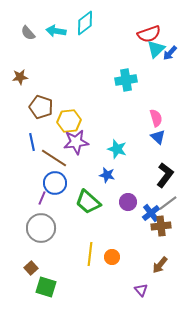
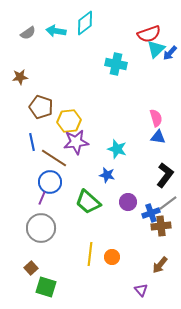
gray semicircle: rotated 84 degrees counterclockwise
cyan cross: moved 10 px left, 16 px up; rotated 20 degrees clockwise
blue triangle: rotated 35 degrees counterclockwise
blue circle: moved 5 px left, 1 px up
blue cross: rotated 18 degrees clockwise
